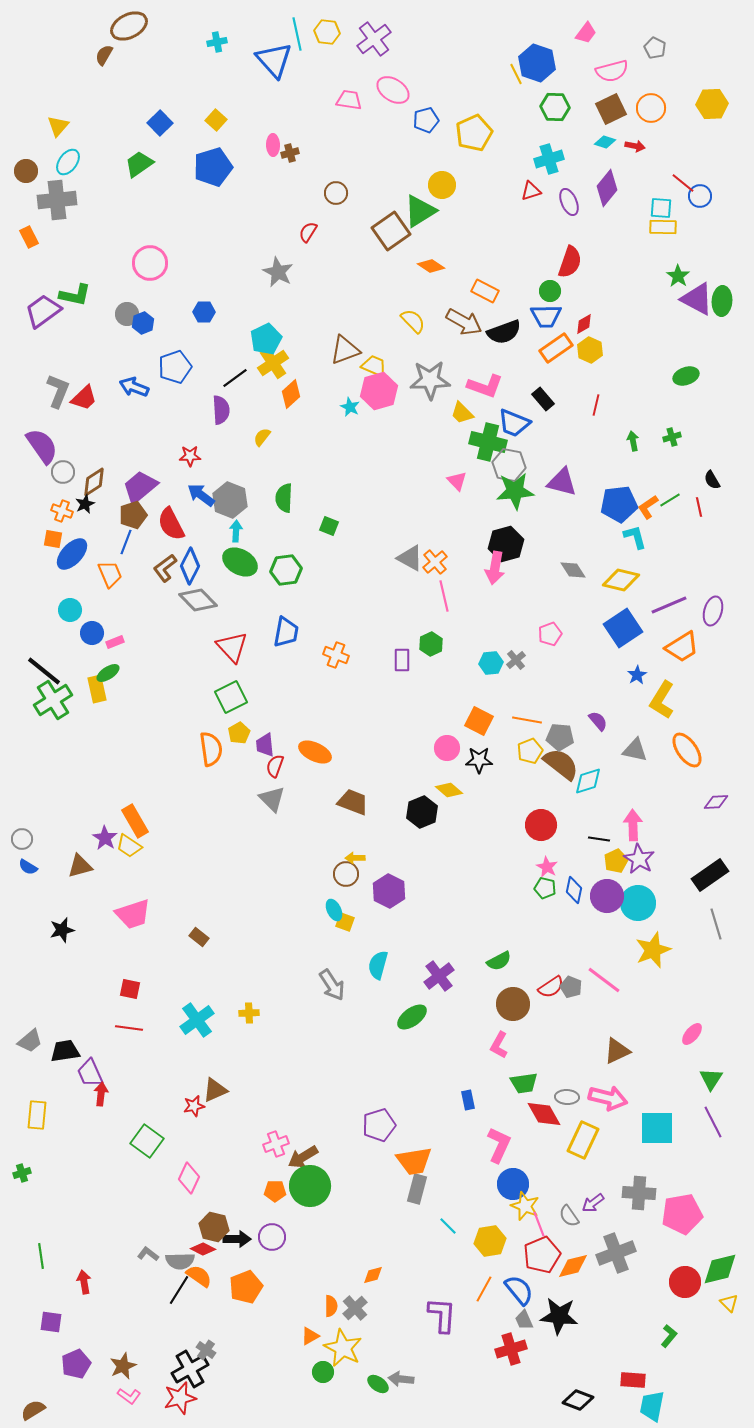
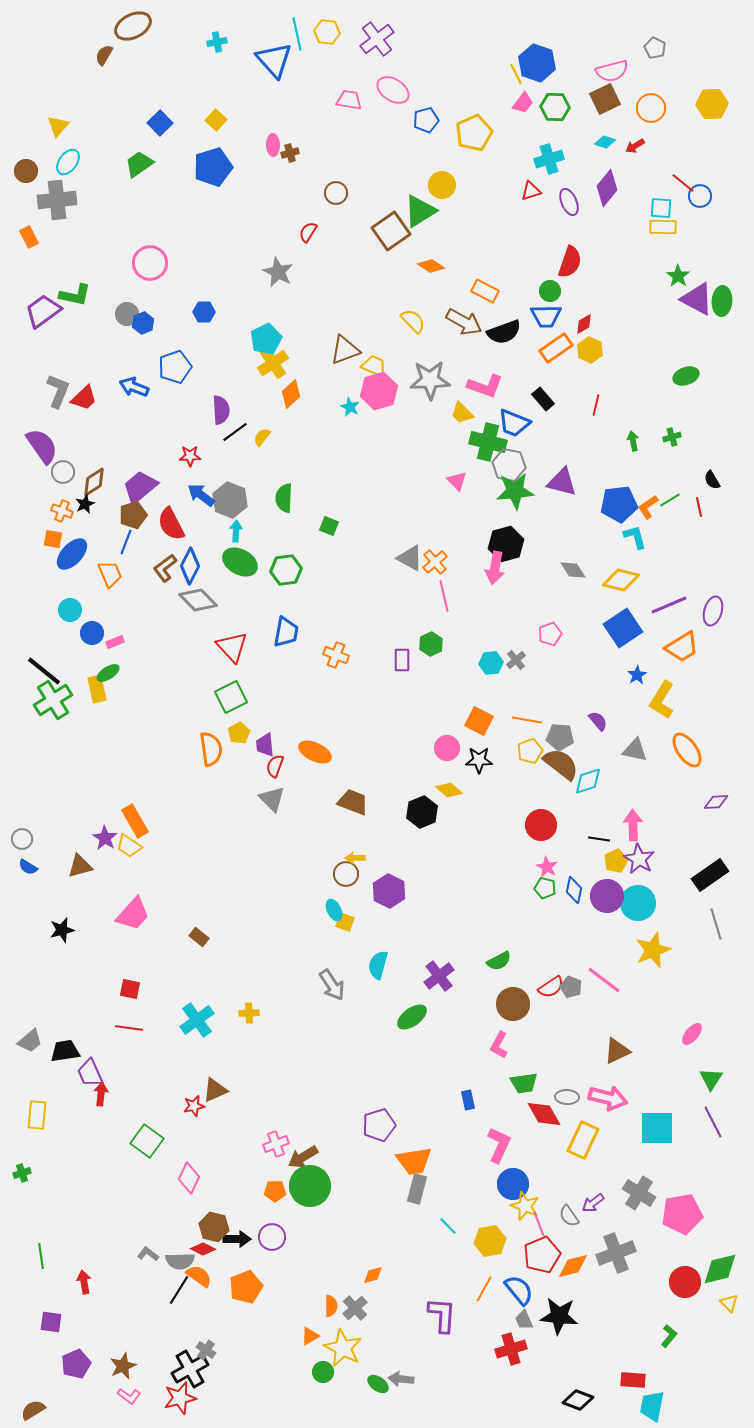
brown ellipse at (129, 26): moved 4 px right
pink trapezoid at (586, 33): moved 63 px left, 70 px down
purple cross at (374, 39): moved 3 px right
brown square at (611, 109): moved 6 px left, 10 px up
red arrow at (635, 146): rotated 138 degrees clockwise
black line at (235, 378): moved 54 px down
pink trapezoid at (133, 914): rotated 30 degrees counterclockwise
gray cross at (639, 1193): rotated 28 degrees clockwise
